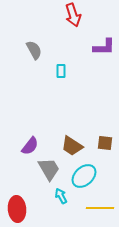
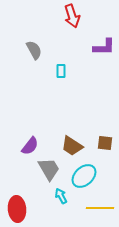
red arrow: moved 1 px left, 1 px down
